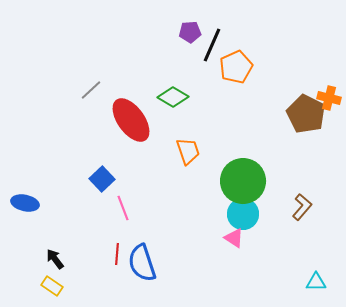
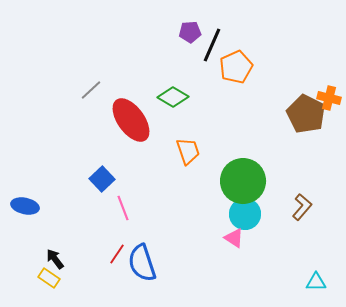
blue ellipse: moved 3 px down
cyan circle: moved 2 px right
red line: rotated 30 degrees clockwise
yellow rectangle: moved 3 px left, 8 px up
